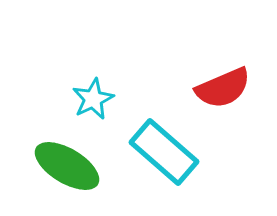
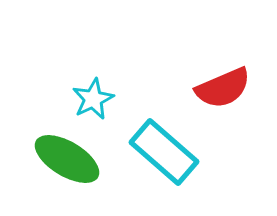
green ellipse: moved 7 px up
